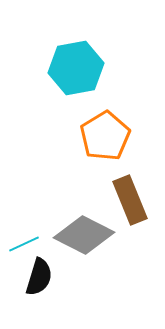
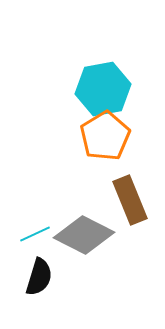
cyan hexagon: moved 27 px right, 21 px down
cyan line: moved 11 px right, 10 px up
